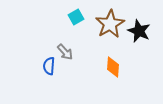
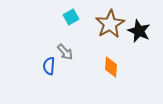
cyan square: moved 5 px left
orange diamond: moved 2 px left
